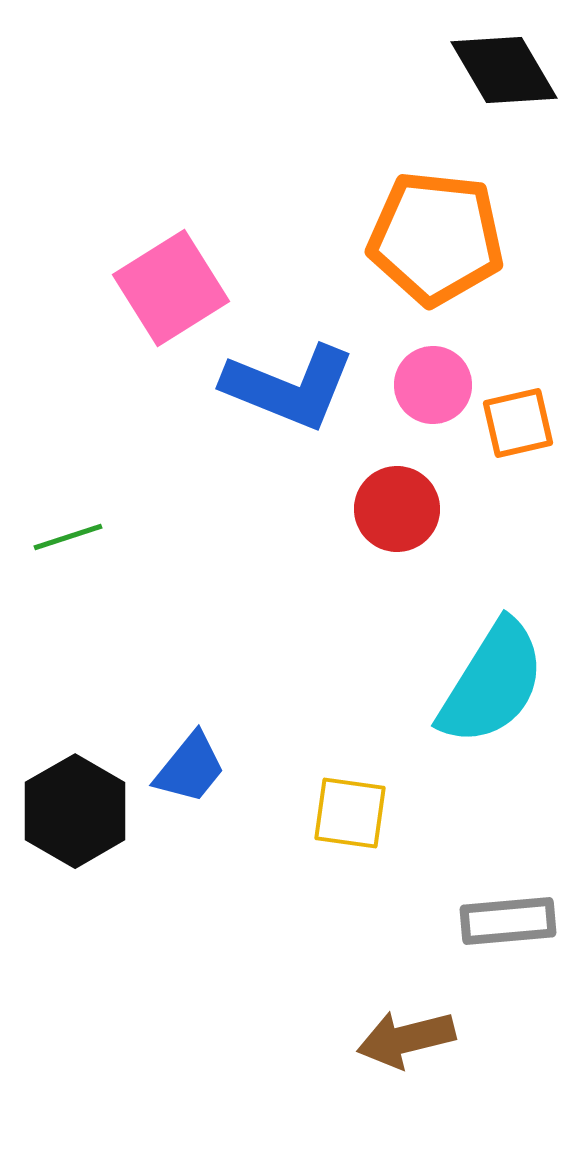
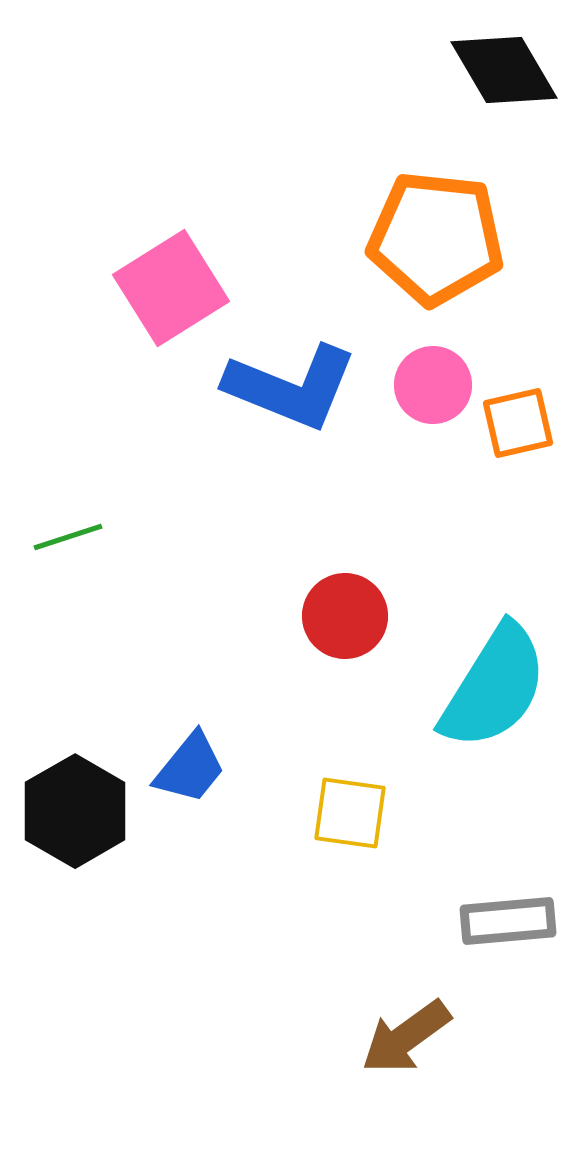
blue L-shape: moved 2 px right
red circle: moved 52 px left, 107 px down
cyan semicircle: moved 2 px right, 4 px down
brown arrow: moved 2 px up; rotated 22 degrees counterclockwise
